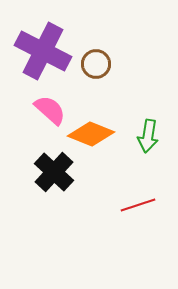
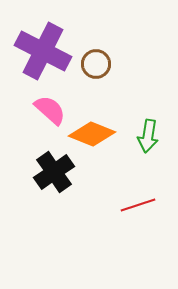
orange diamond: moved 1 px right
black cross: rotated 12 degrees clockwise
